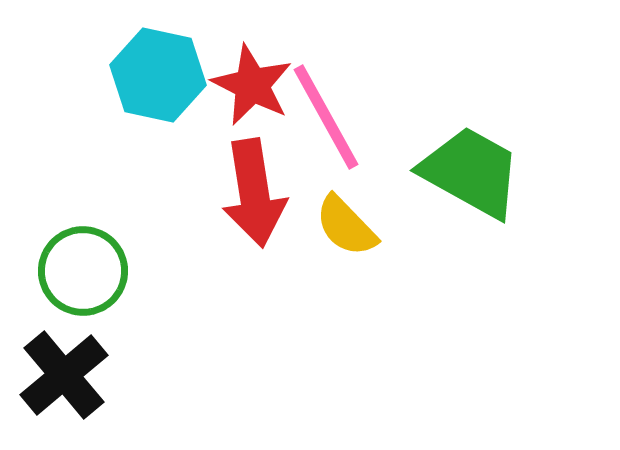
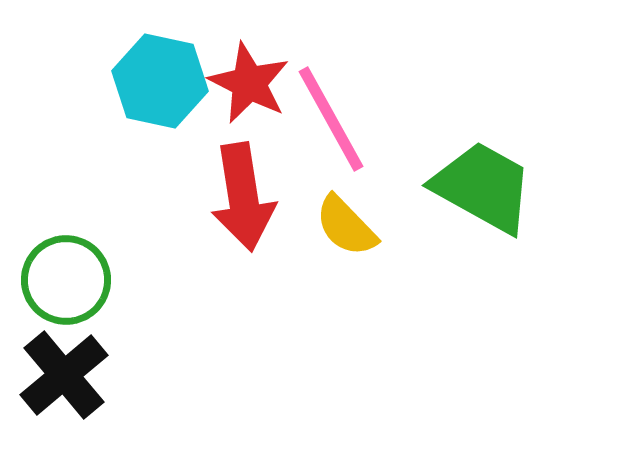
cyan hexagon: moved 2 px right, 6 px down
red star: moved 3 px left, 2 px up
pink line: moved 5 px right, 2 px down
green trapezoid: moved 12 px right, 15 px down
red arrow: moved 11 px left, 4 px down
green circle: moved 17 px left, 9 px down
